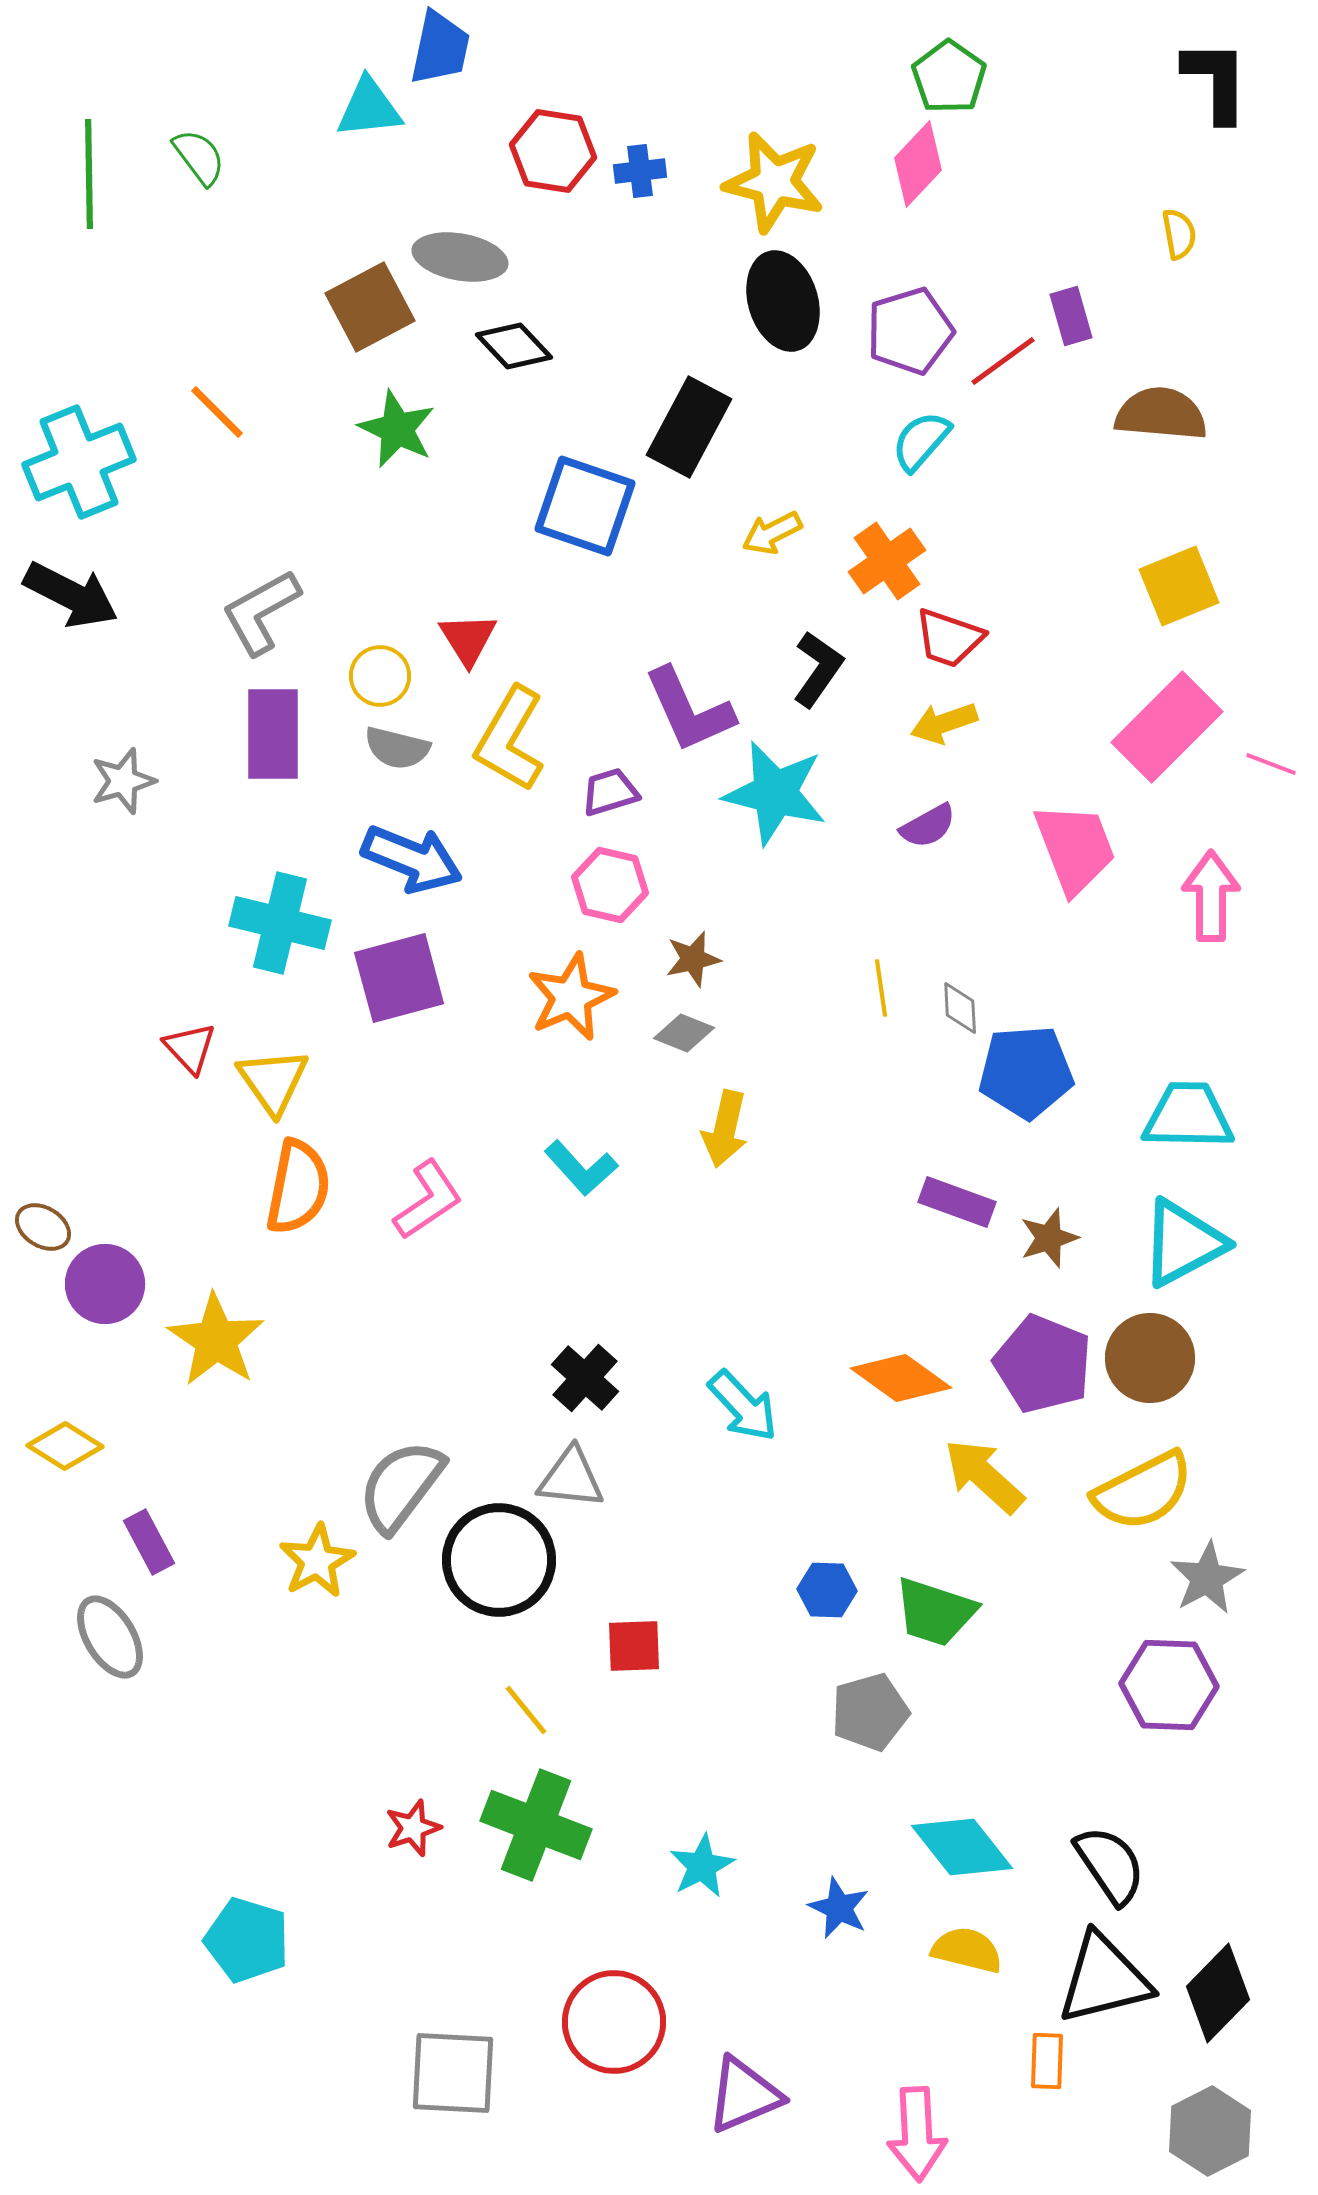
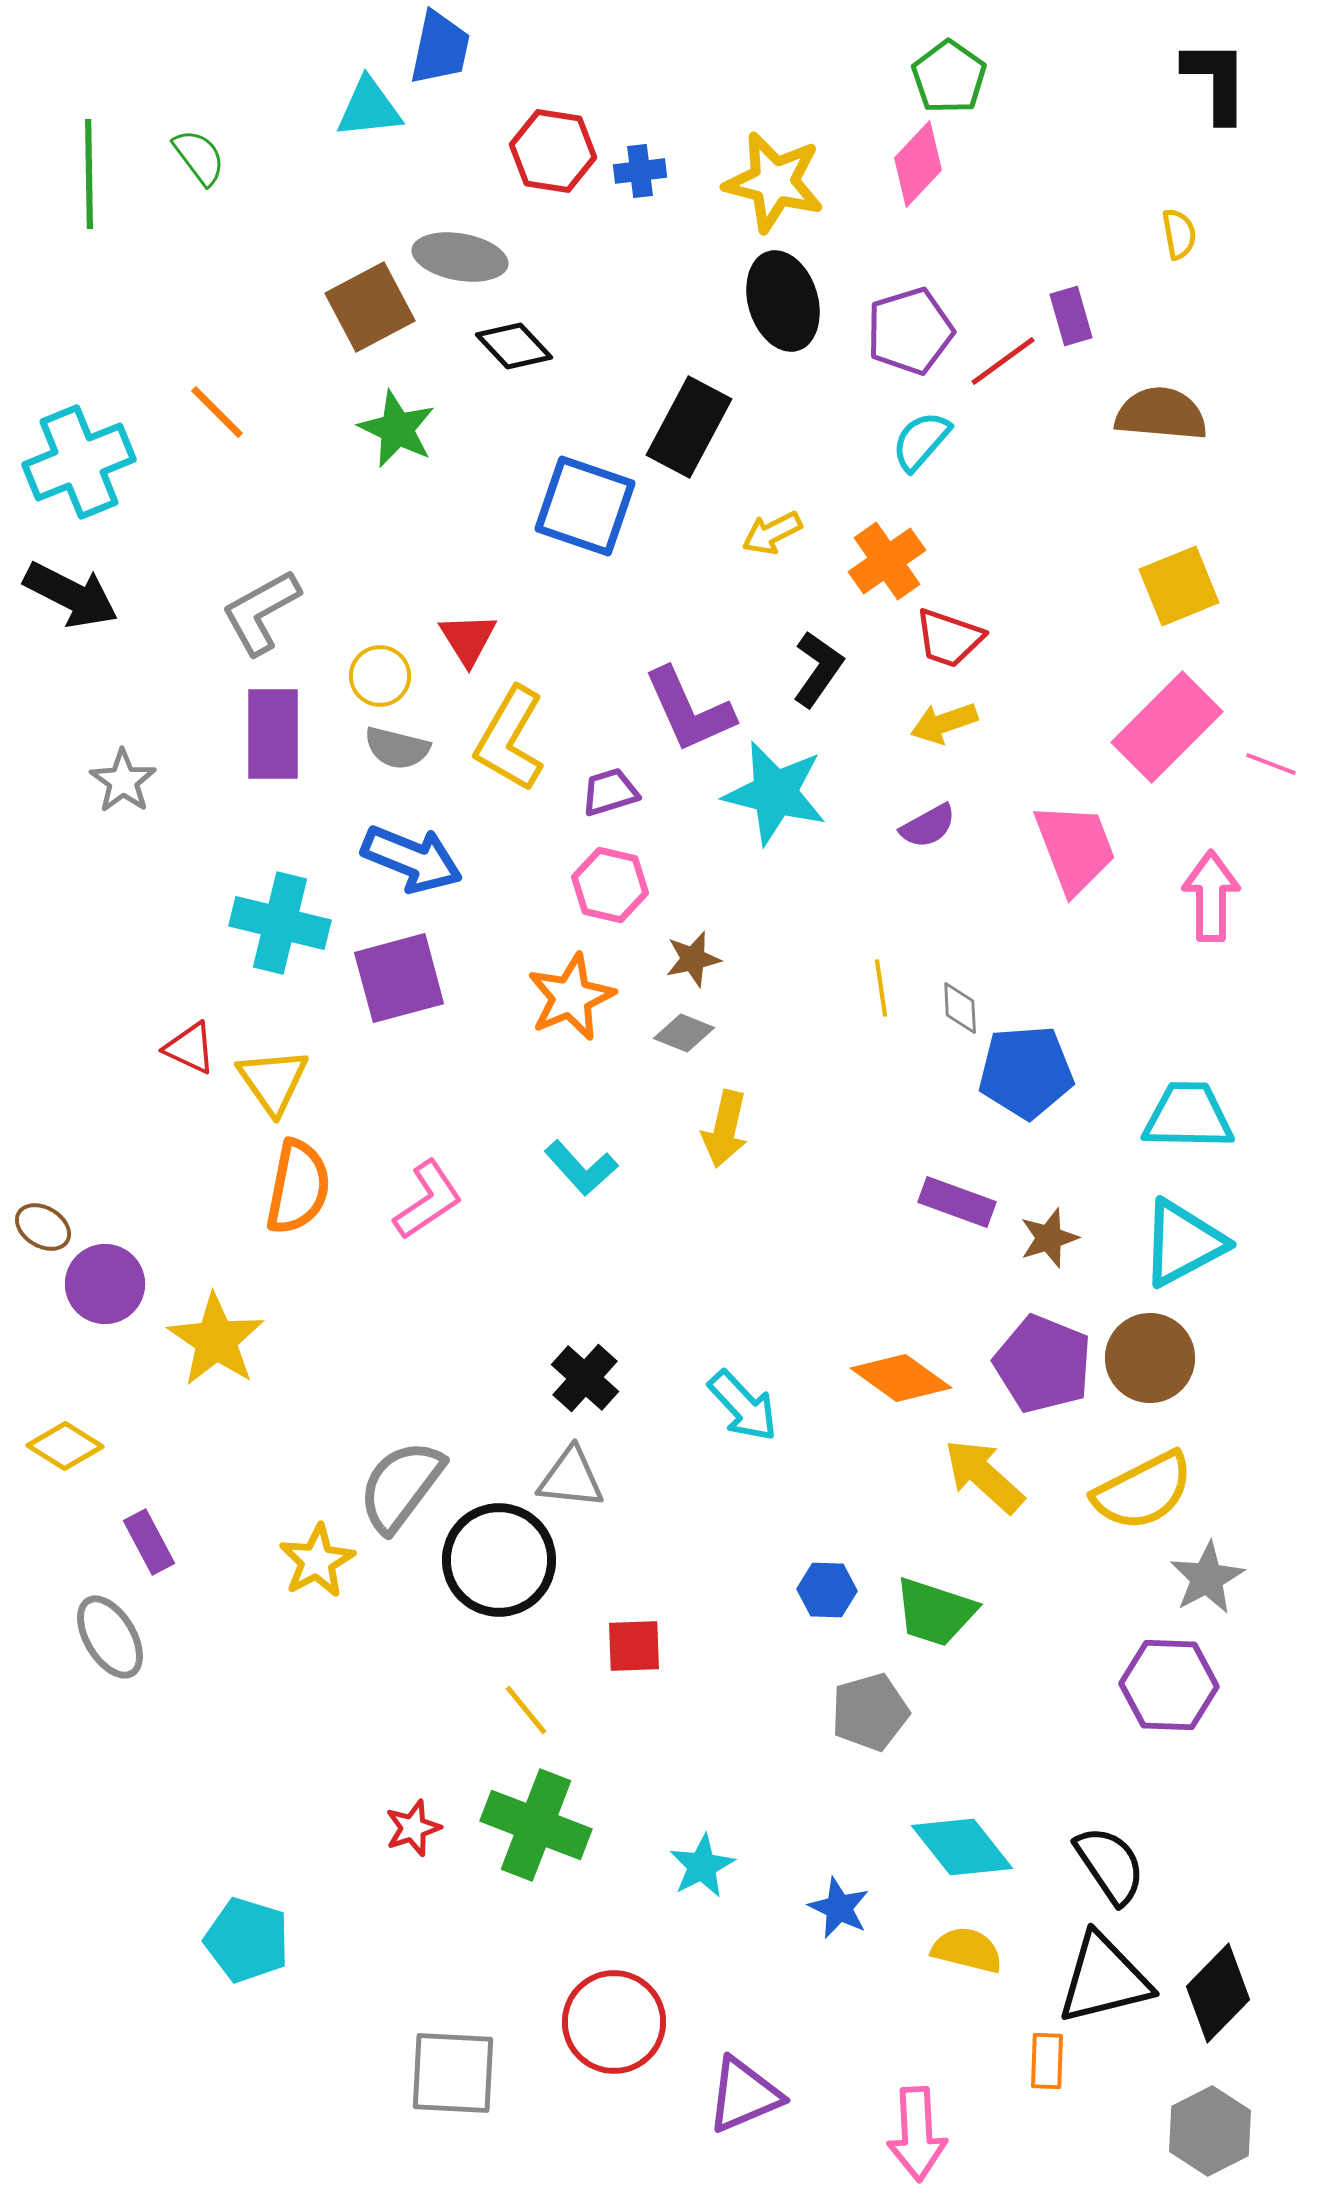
gray star at (123, 781): rotated 20 degrees counterclockwise
red triangle at (190, 1048): rotated 22 degrees counterclockwise
